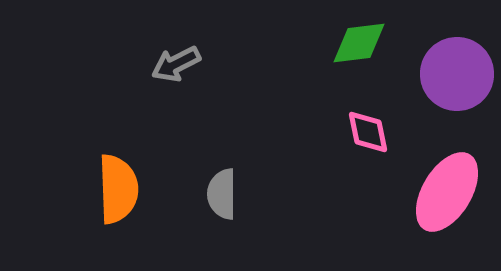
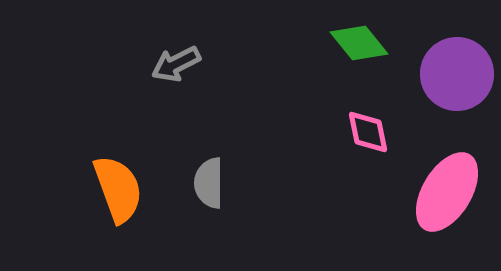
green diamond: rotated 58 degrees clockwise
orange semicircle: rotated 18 degrees counterclockwise
gray semicircle: moved 13 px left, 11 px up
